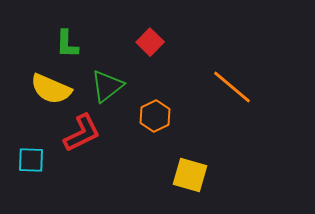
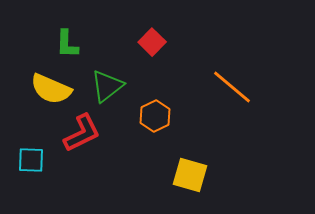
red square: moved 2 px right
